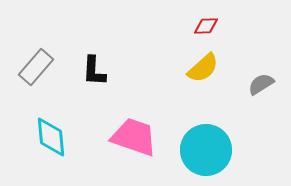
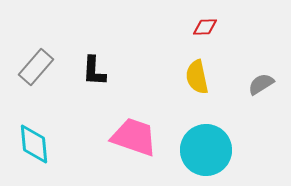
red diamond: moved 1 px left, 1 px down
yellow semicircle: moved 6 px left, 9 px down; rotated 120 degrees clockwise
cyan diamond: moved 17 px left, 7 px down
